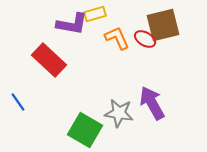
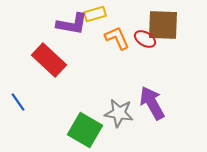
brown square: rotated 16 degrees clockwise
